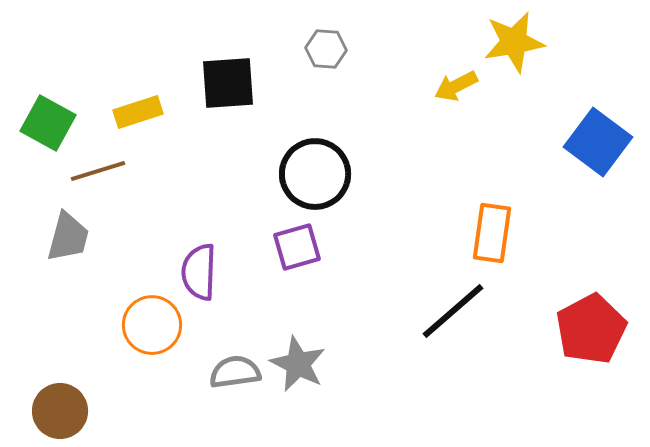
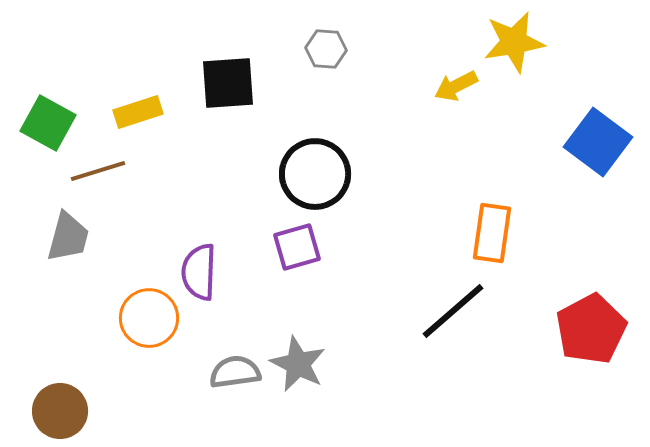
orange circle: moved 3 px left, 7 px up
